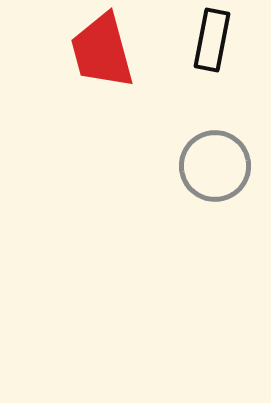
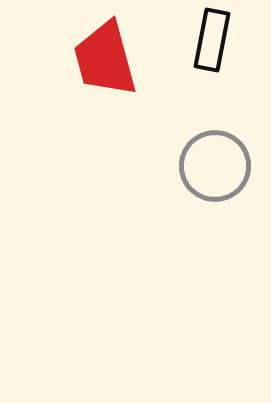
red trapezoid: moved 3 px right, 8 px down
